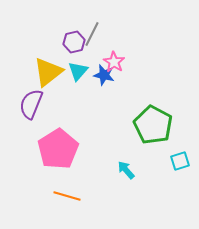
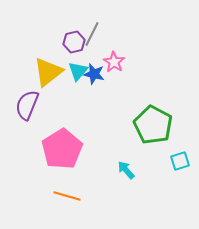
blue star: moved 10 px left, 1 px up
purple semicircle: moved 4 px left, 1 px down
pink pentagon: moved 4 px right
